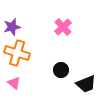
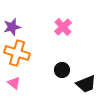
black circle: moved 1 px right
